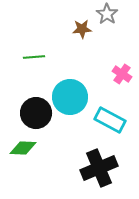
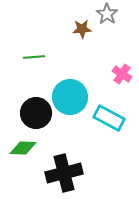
cyan rectangle: moved 1 px left, 2 px up
black cross: moved 35 px left, 5 px down; rotated 9 degrees clockwise
